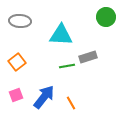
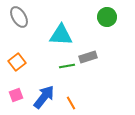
green circle: moved 1 px right
gray ellipse: moved 1 px left, 4 px up; rotated 55 degrees clockwise
